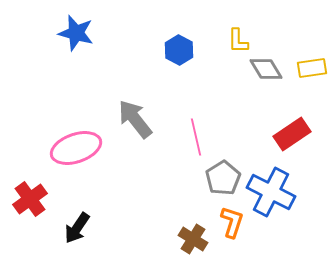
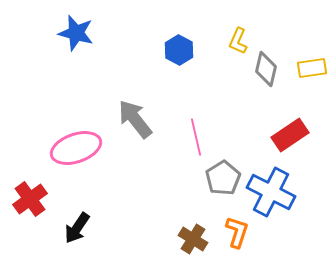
yellow L-shape: rotated 24 degrees clockwise
gray diamond: rotated 44 degrees clockwise
red rectangle: moved 2 px left, 1 px down
orange L-shape: moved 5 px right, 10 px down
